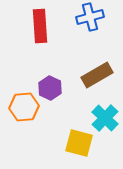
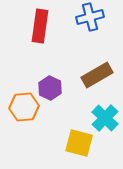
red rectangle: rotated 12 degrees clockwise
